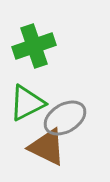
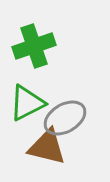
brown triangle: rotated 12 degrees counterclockwise
